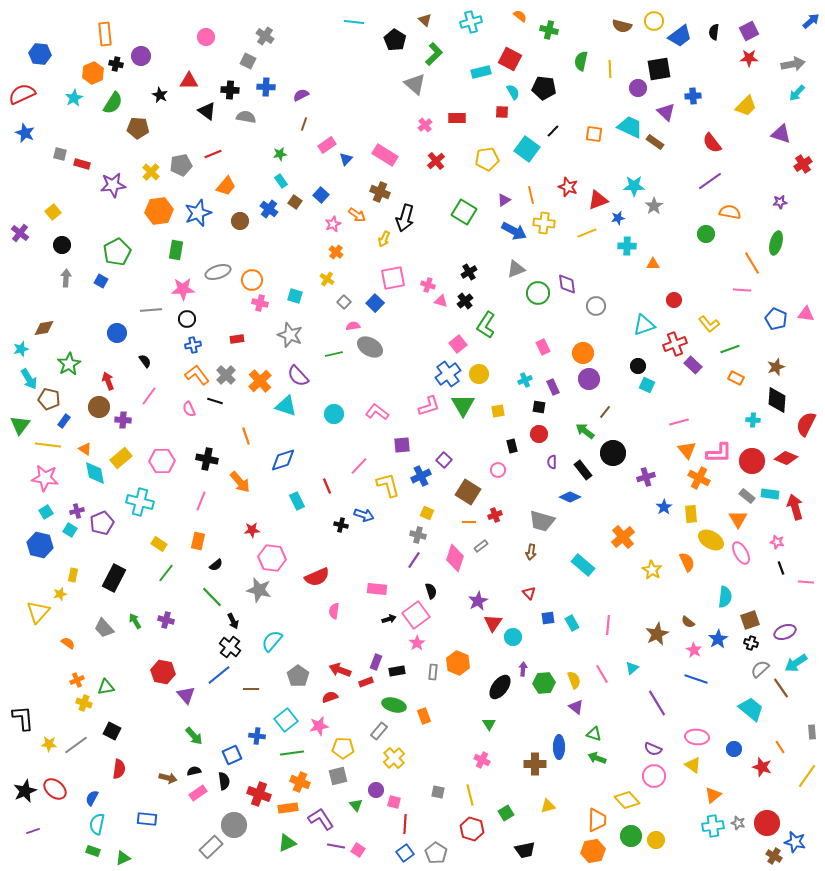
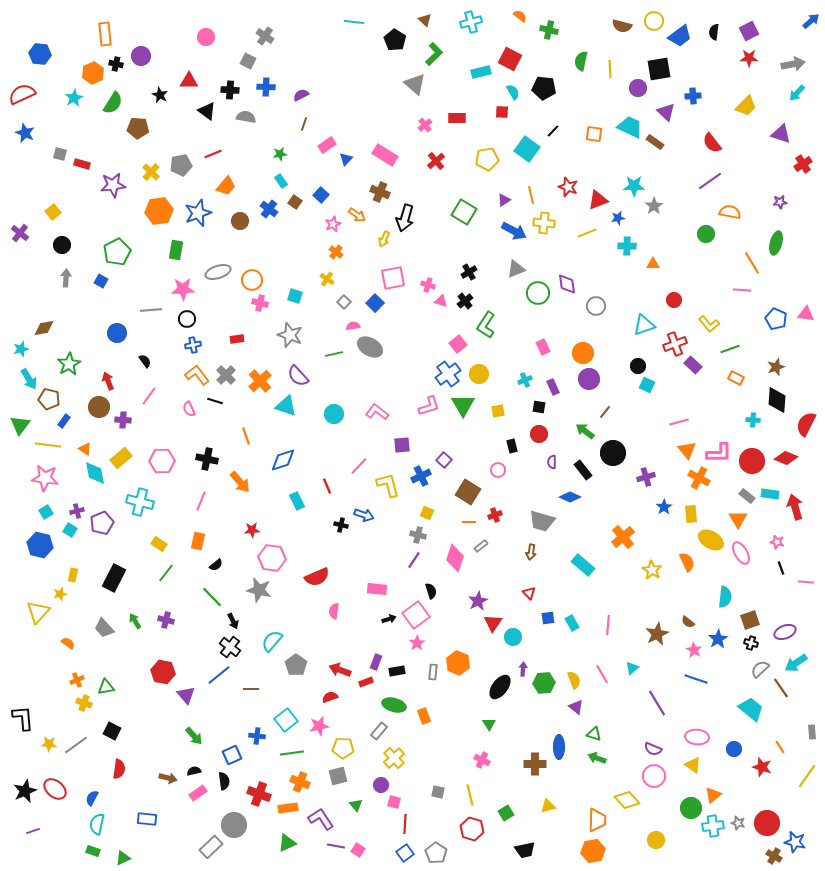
gray pentagon at (298, 676): moved 2 px left, 11 px up
purple circle at (376, 790): moved 5 px right, 5 px up
green circle at (631, 836): moved 60 px right, 28 px up
